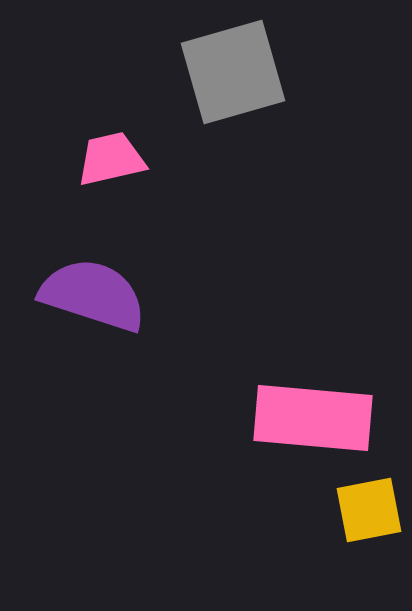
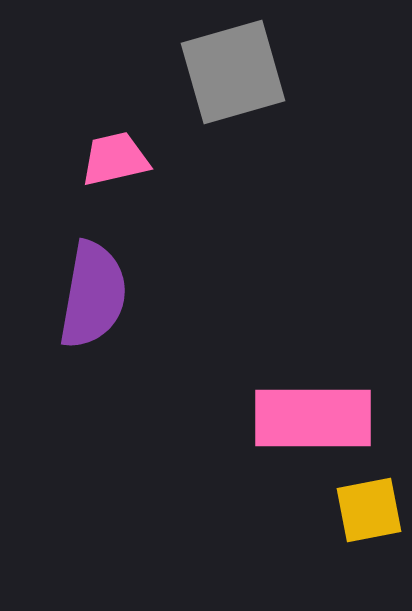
pink trapezoid: moved 4 px right
purple semicircle: rotated 82 degrees clockwise
pink rectangle: rotated 5 degrees counterclockwise
